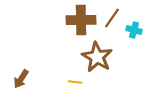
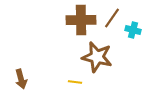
cyan cross: moved 1 px left
brown star: rotated 16 degrees counterclockwise
brown arrow: rotated 48 degrees counterclockwise
